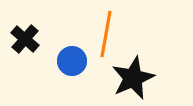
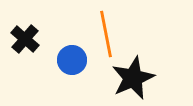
orange line: rotated 21 degrees counterclockwise
blue circle: moved 1 px up
